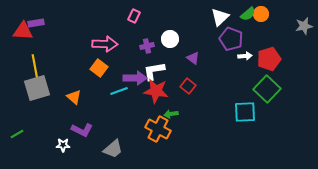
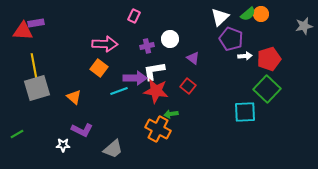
yellow line: moved 1 px left, 1 px up
